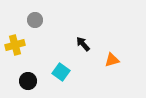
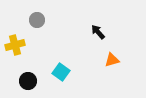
gray circle: moved 2 px right
black arrow: moved 15 px right, 12 px up
